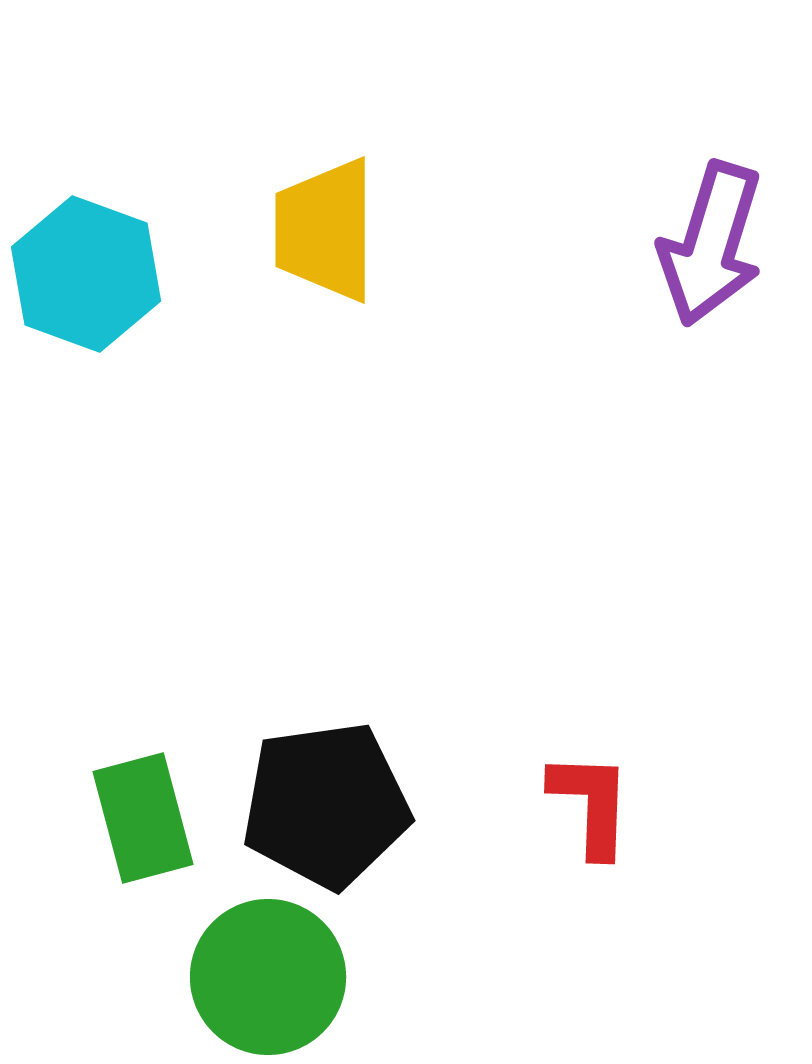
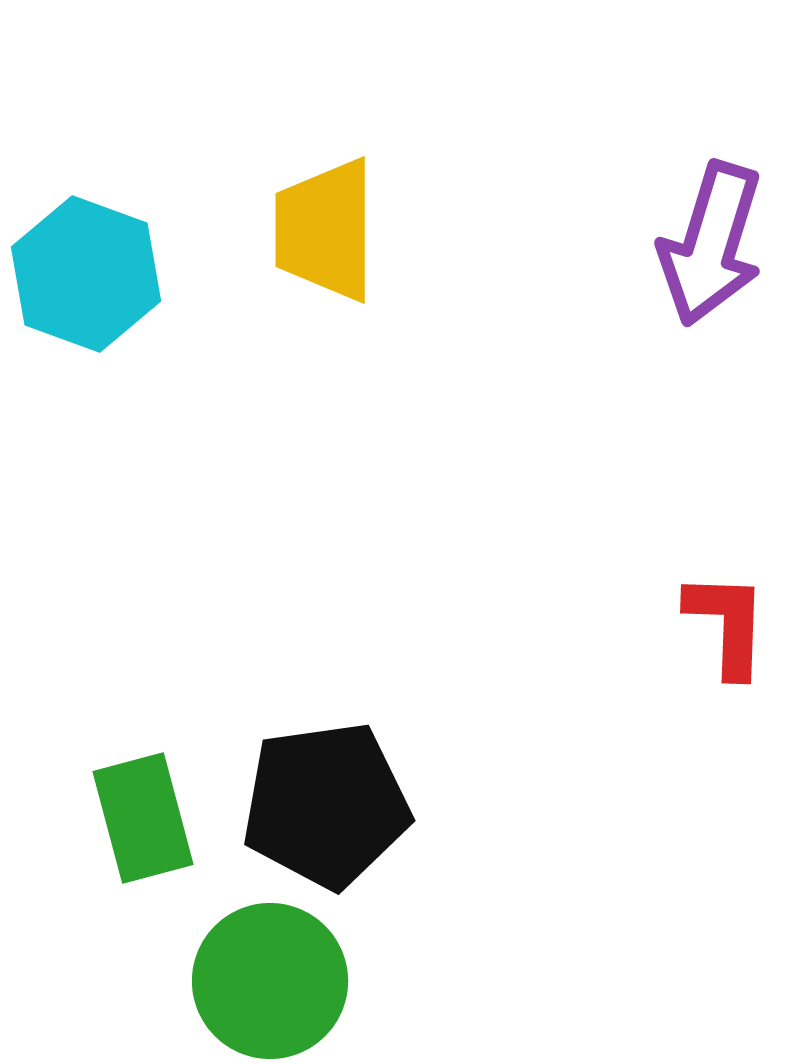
red L-shape: moved 136 px right, 180 px up
green circle: moved 2 px right, 4 px down
